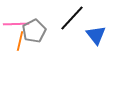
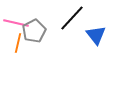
pink line: moved 1 px up; rotated 15 degrees clockwise
orange line: moved 2 px left, 2 px down
